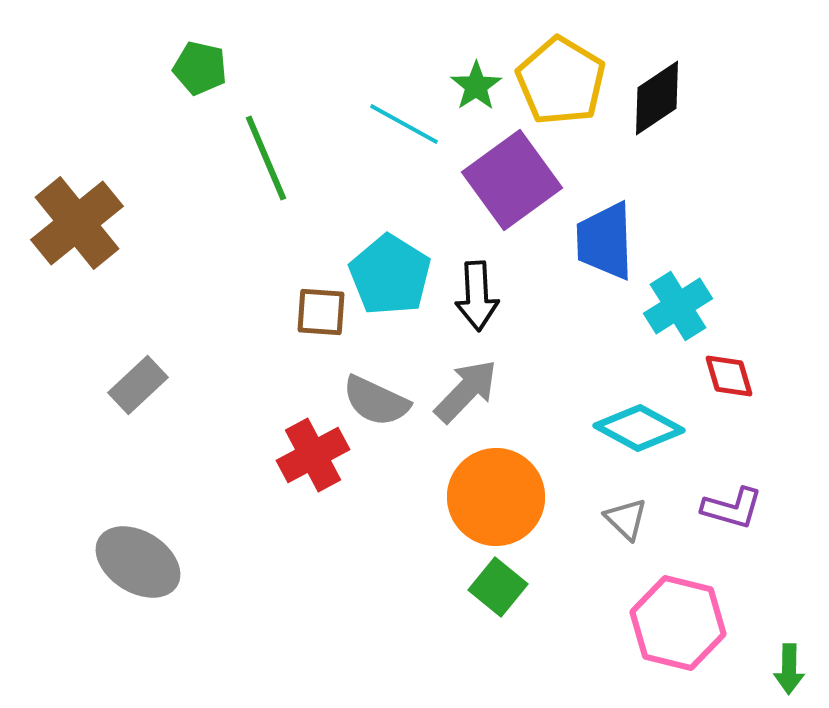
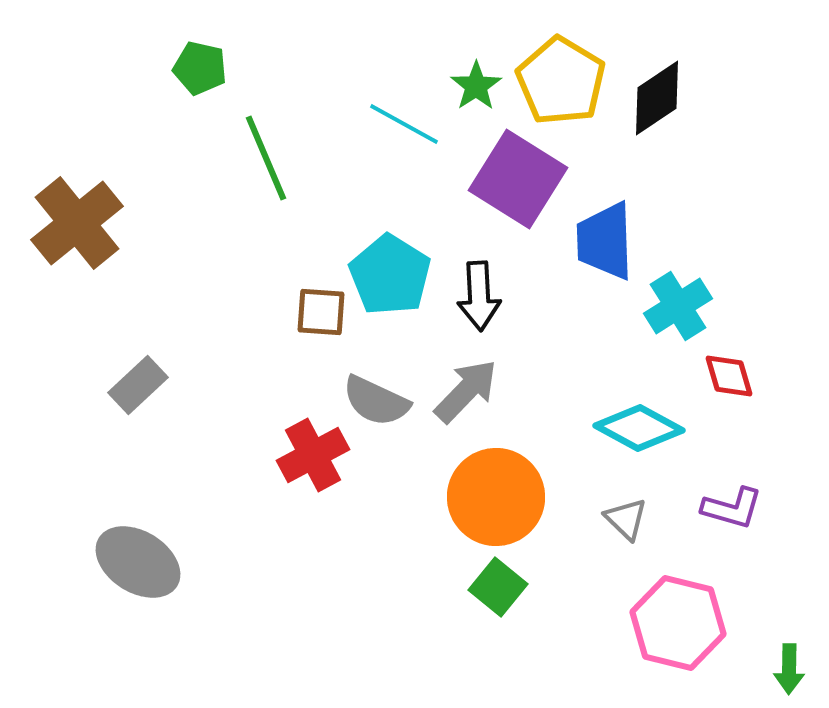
purple square: moved 6 px right, 1 px up; rotated 22 degrees counterclockwise
black arrow: moved 2 px right
